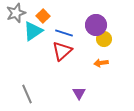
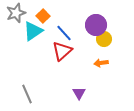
blue line: rotated 30 degrees clockwise
